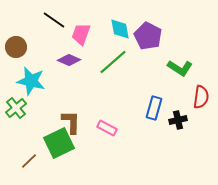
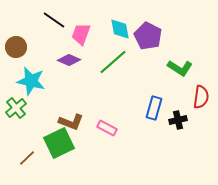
brown L-shape: rotated 110 degrees clockwise
brown line: moved 2 px left, 3 px up
